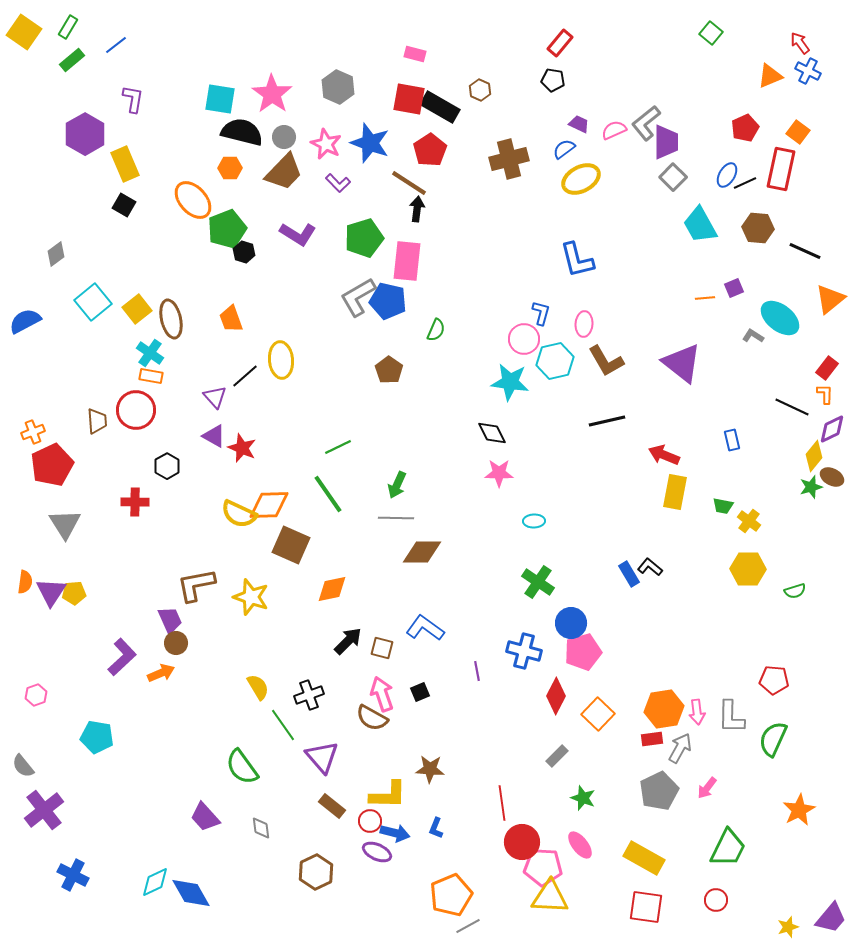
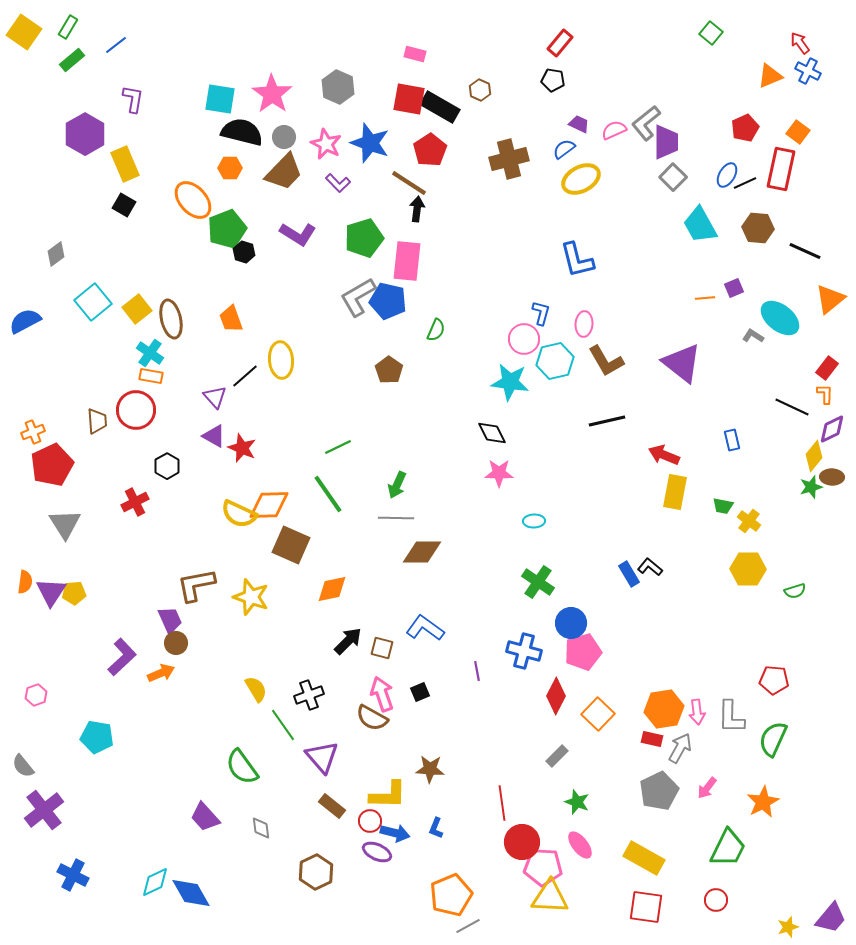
brown ellipse at (832, 477): rotated 25 degrees counterclockwise
red cross at (135, 502): rotated 28 degrees counterclockwise
yellow semicircle at (258, 687): moved 2 px left, 2 px down
red rectangle at (652, 739): rotated 20 degrees clockwise
green star at (583, 798): moved 6 px left, 4 px down
orange star at (799, 810): moved 36 px left, 8 px up
